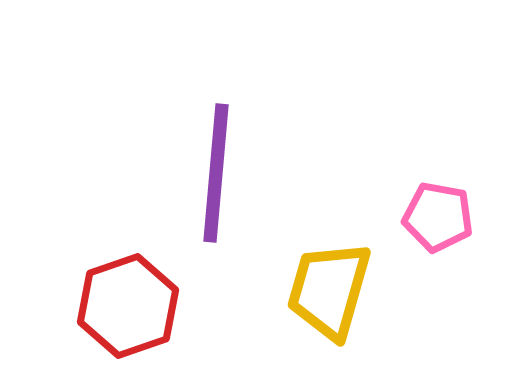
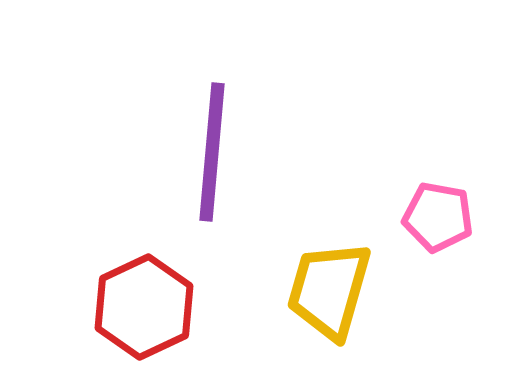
purple line: moved 4 px left, 21 px up
red hexagon: moved 16 px right, 1 px down; rotated 6 degrees counterclockwise
